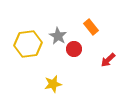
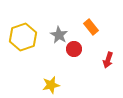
gray star: moved 1 px right, 1 px up
yellow hexagon: moved 5 px left, 7 px up; rotated 12 degrees counterclockwise
red arrow: rotated 28 degrees counterclockwise
yellow star: moved 2 px left, 1 px down
